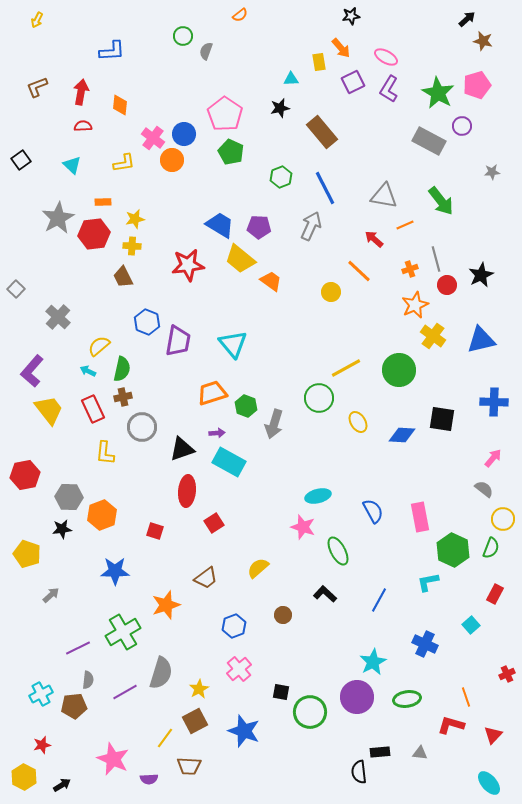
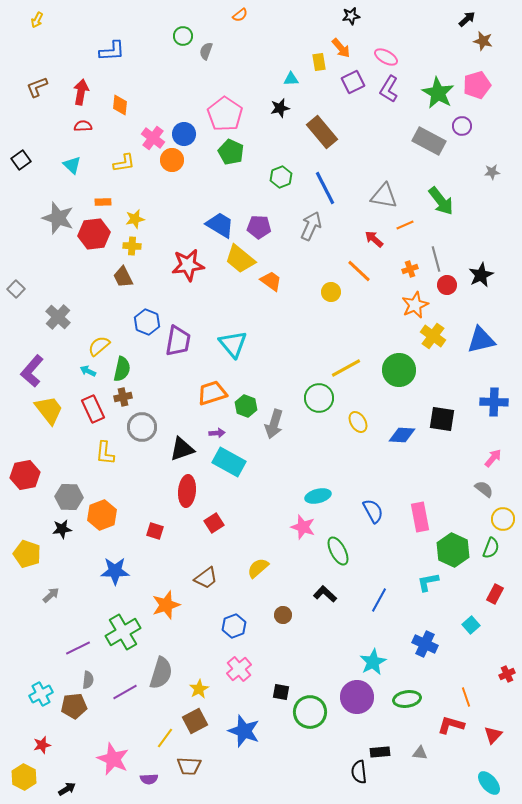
gray star at (58, 218): rotated 24 degrees counterclockwise
black arrow at (62, 785): moved 5 px right, 4 px down
